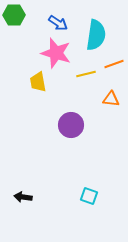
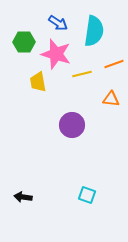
green hexagon: moved 10 px right, 27 px down
cyan semicircle: moved 2 px left, 4 px up
pink star: moved 1 px down
yellow line: moved 4 px left
purple circle: moved 1 px right
cyan square: moved 2 px left, 1 px up
